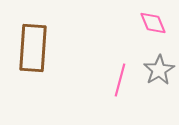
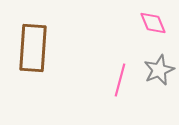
gray star: rotated 8 degrees clockwise
